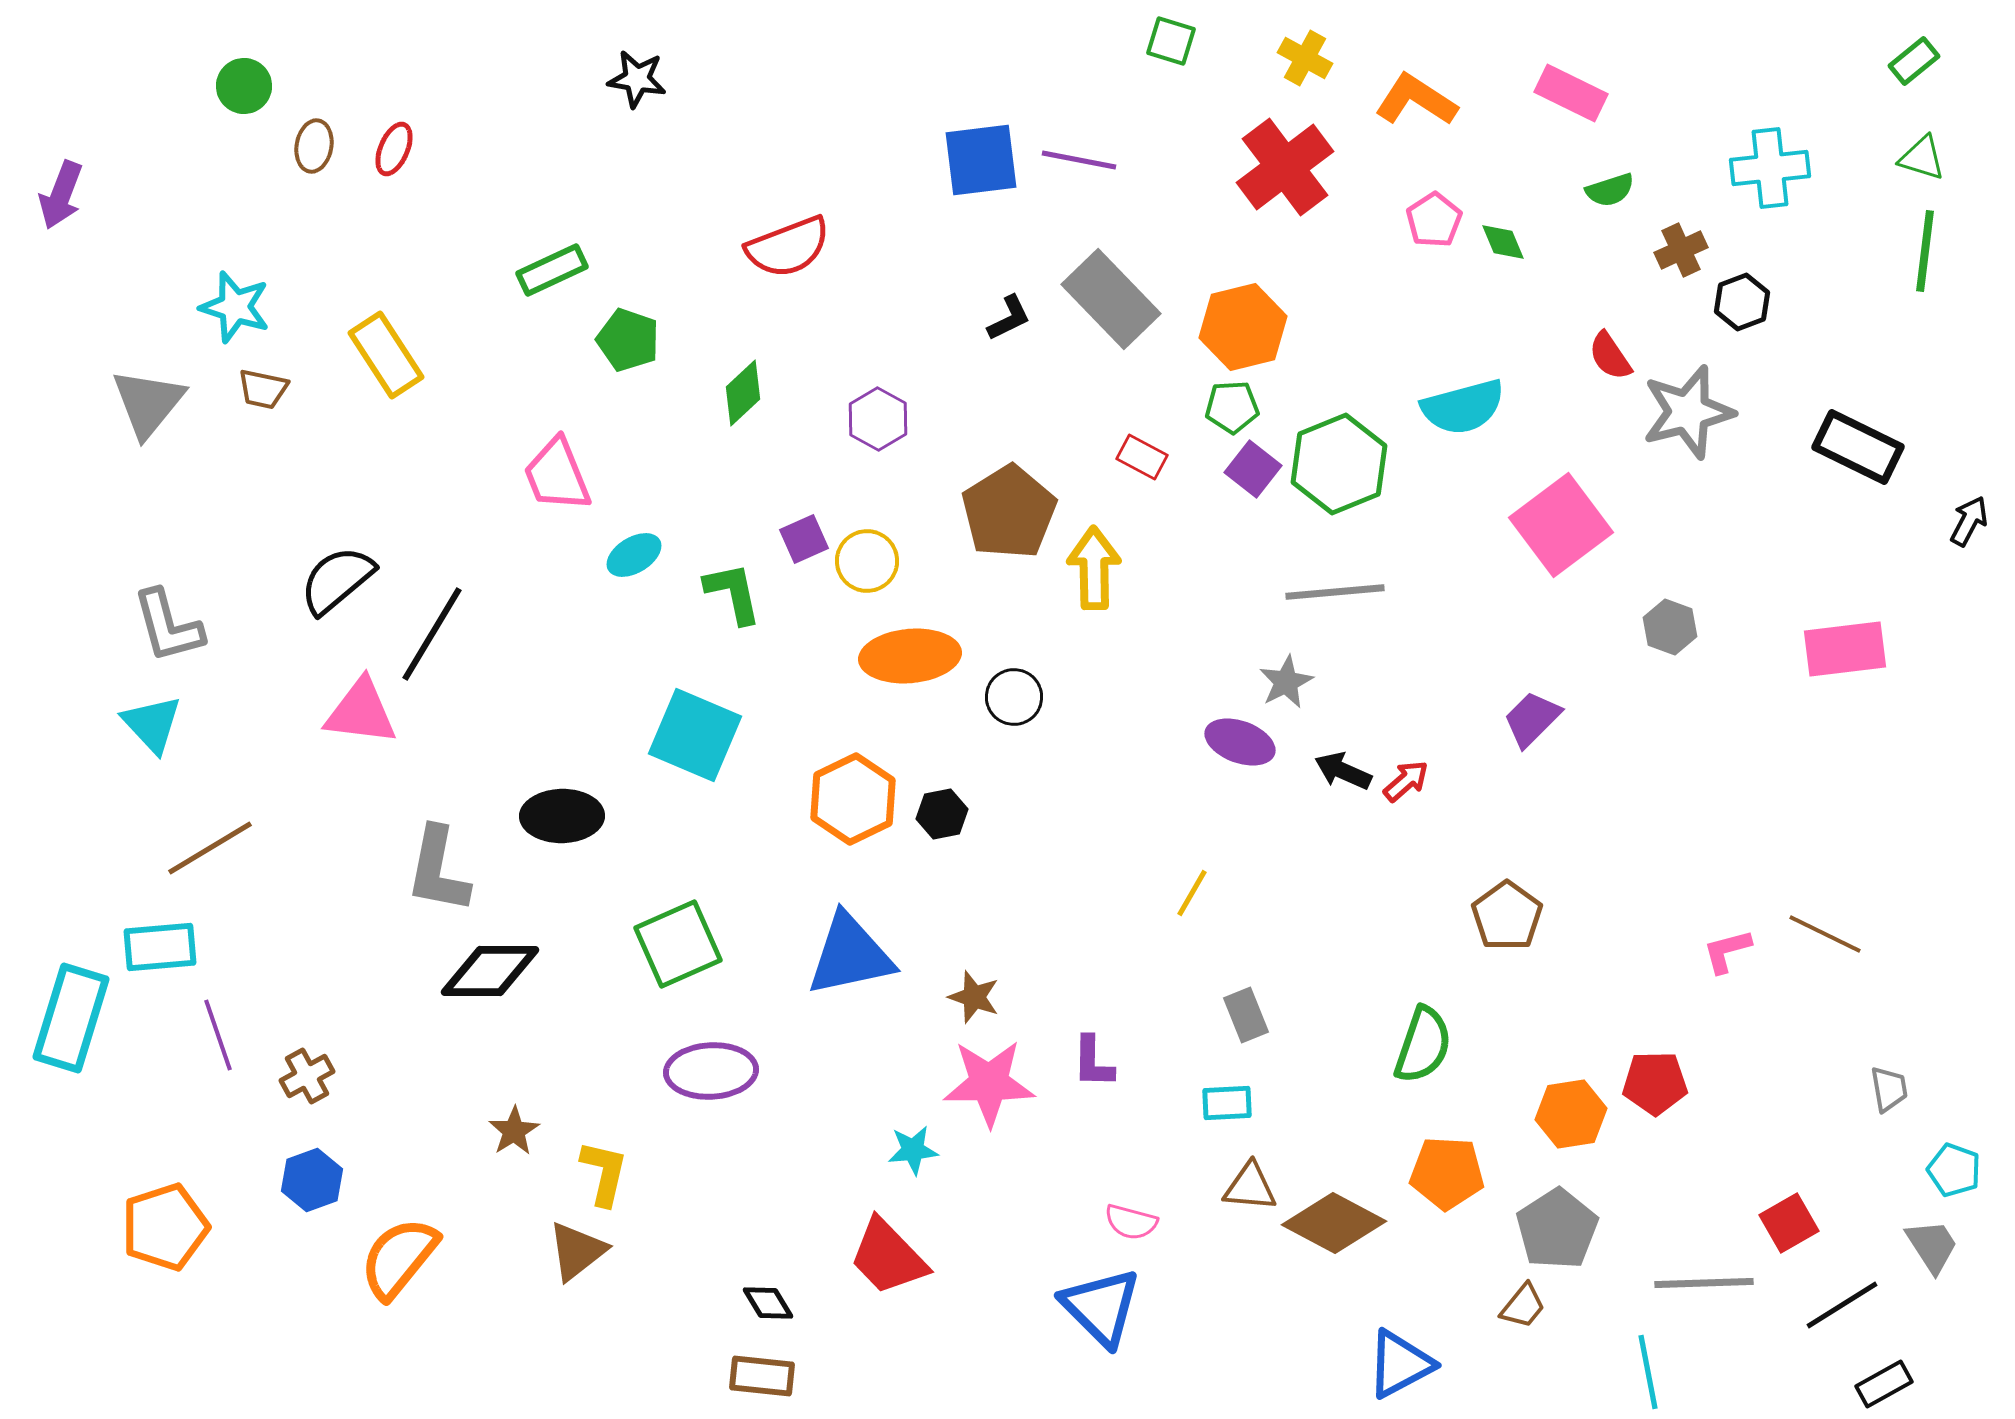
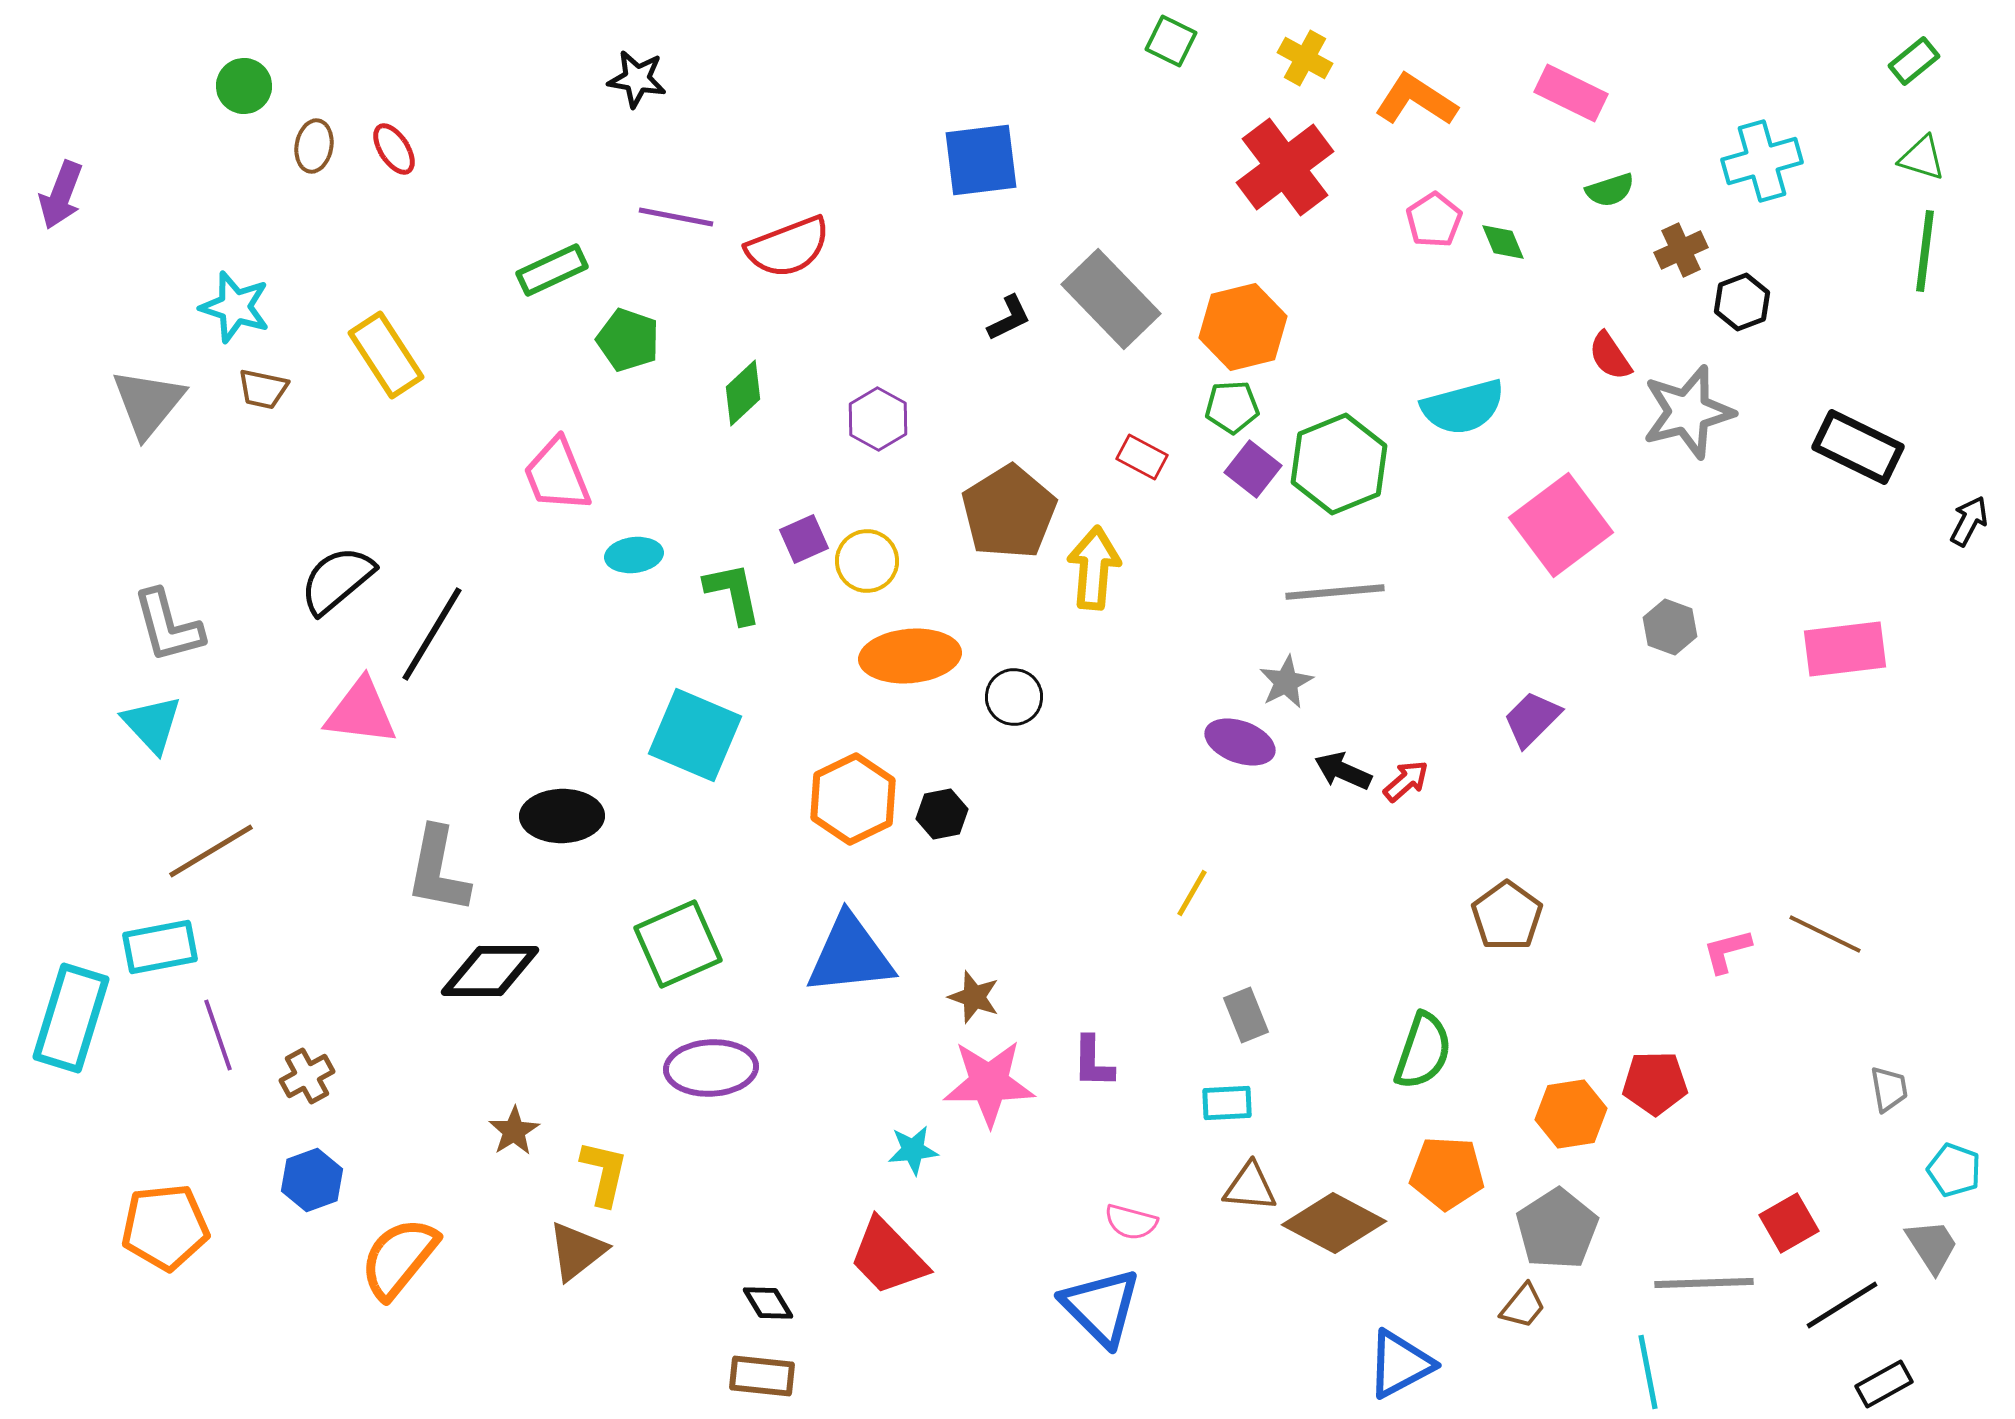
green square at (1171, 41): rotated 9 degrees clockwise
red ellipse at (394, 149): rotated 56 degrees counterclockwise
purple line at (1079, 160): moved 403 px left, 57 px down
cyan cross at (1770, 168): moved 8 px left, 7 px up; rotated 10 degrees counterclockwise
cyan ellipse at (634, 555): rotated 24 degrees clockwise
yellow arrow at (1094, 568): rotated 6 degrees clockwise
brown line at (210, 848): moved 1 px right, 3 px down
cyan rectangle at (160, 947): rotated 6 degrees counterclockwise
blue triangle at (850, 955): rotated 6 degrees clockwise
green semicircle at (1423, 1045): moved 6 px down
purple ellipse at (711, 1071): moved 3 px up
orange pentagon at (165, 1227): rotated 12 degrees clockwise
